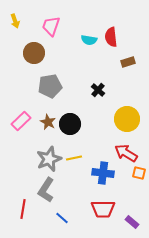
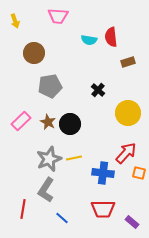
pink trapezoid: moved 7 px right, 10 px up; rotated 105 degrees counterclockwise
yellow circle: moved 1 px right, 6 px up
red arrow: rotated 100 degrees clockwise
